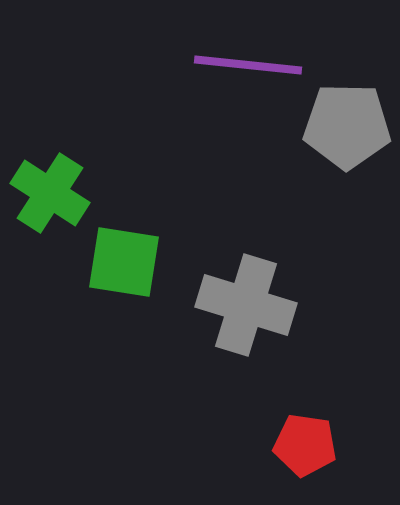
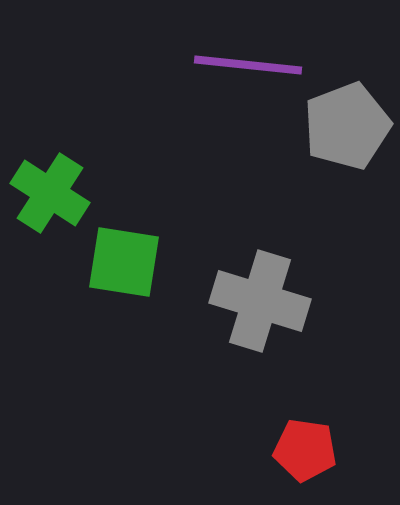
gray pentagon: rotated 22 degrees counterclockwise
gray cross: moved 14 px right, 4 px up
red pentagon: moved 5 px down
